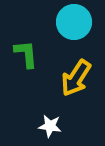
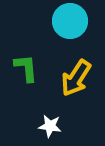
cyan circle: moved 4 px left, 1 px up
green L-shape: moved 14 px down
